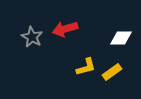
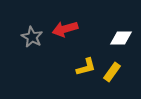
yellow rectangle: rotated 18 degrees counterclockwise
